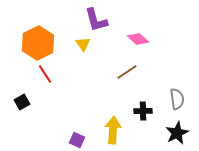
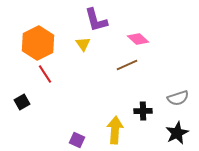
brown line: moved 7 px up; rotated 10 degrees clockwise
gray semicircle: moved 1 px right, 1 px up; rotated 80 degrees clockwise
yellow arrow: moved 2 px right
